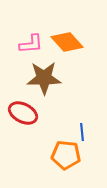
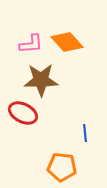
brown star: moved 3 px left, 2 px down
blue line: moved 3 px right, 1 px down
orange pentagon: moved 4 px left, 12 px down
